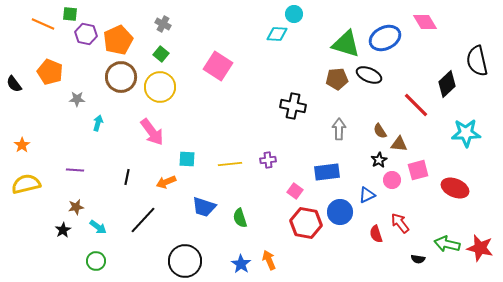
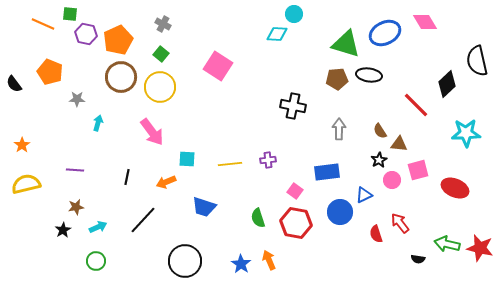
blue ellipse at (385, 38): moved 5 px up
black ellipse at (369, 75): rotated 15 degrees counterclockwise
blue triangle at (367, 195): moved 3 px left
green semicircle at (240, 218): moved 18 px right
red hexagon at (306, 223): moved 10 px left
cyan arrow at (98, 227): rotated 60 degrees counterclockwise
